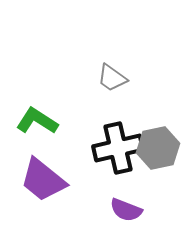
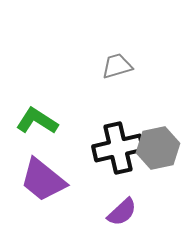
gray trapezoid: moved 5 px right, 12 px up; rotated 128 degrees clockwise
purple semicircle: moved 4 px left, 2 px down; rotated 64 degrees counterclockwise
